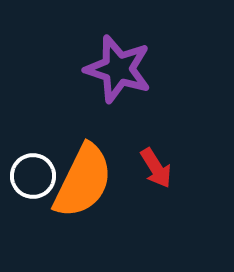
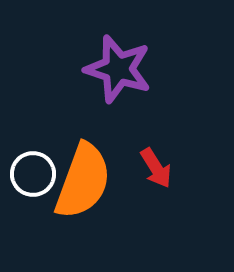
white circle: moved 2 px up
orange semicircle: rotated 6 degrees counterclockwise
